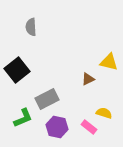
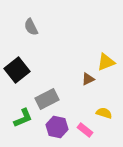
gray semicircle: rotated 24 degrees counterclockwise
yellow triangle: moved 3 px left; rotated 36 degrees counterclockwise
pink rectangle: moved 4 px left, 3 px down
